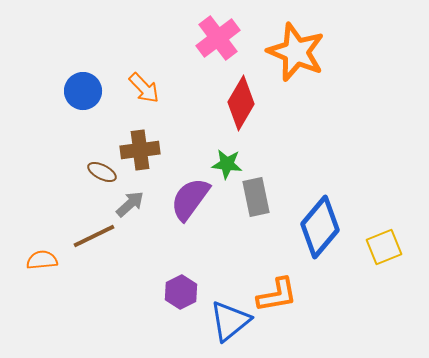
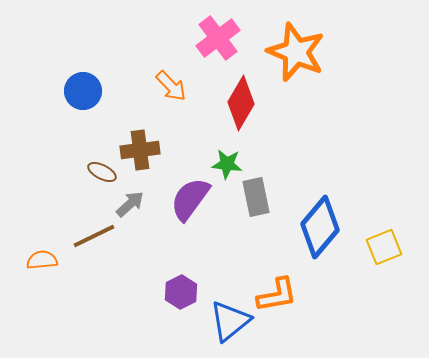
orange arrow: moved 27 px right, 2 px up
